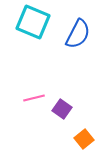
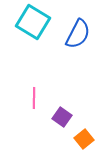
cyan square: rotated 8 degrees clockwise
pink line: rotated 75 degrees counterclockwise
purple square: moved 8 px down
